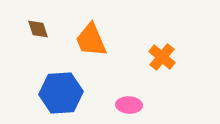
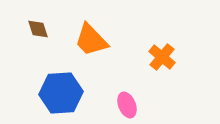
orange trapezoid: rotated 21 degrees counterclockwise
pink ellipse: moved 2 px left; rotated 65 degrees clockwise
